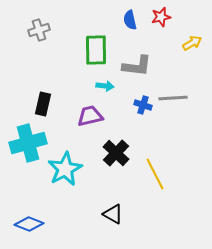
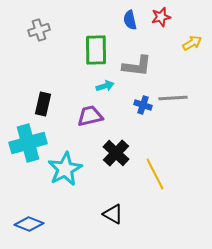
cyan arrow: rotated 24 degrees counterclockwise
